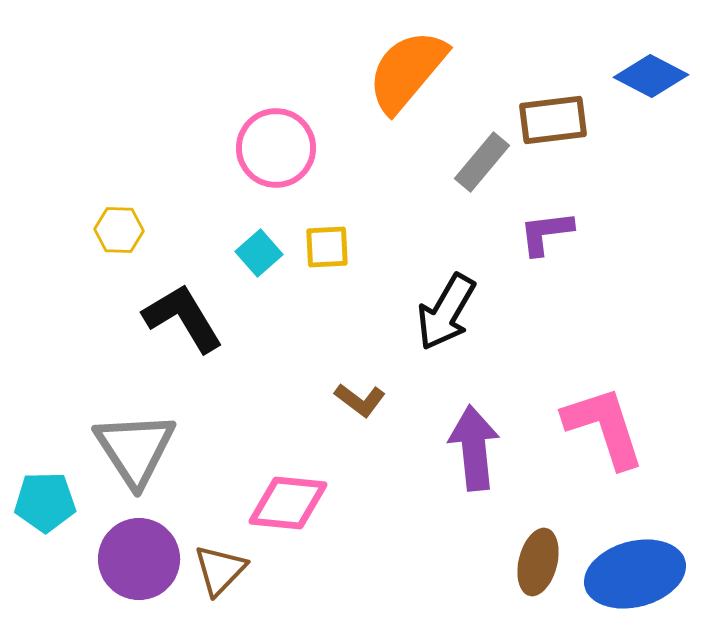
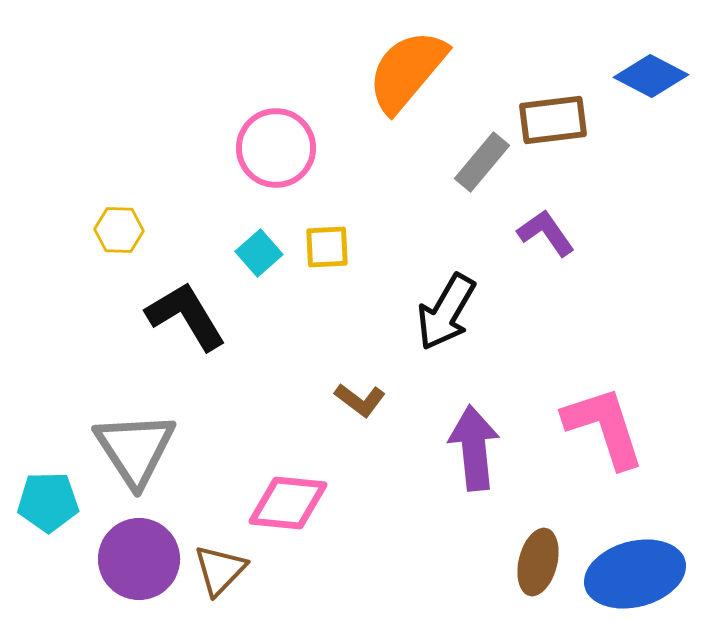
purple L-shape: rotated 62 degrees clockwise
black L-shape: moved 3 px right, 2 px up
cyan pentagon: moved 3 px right
